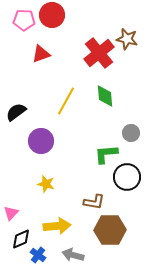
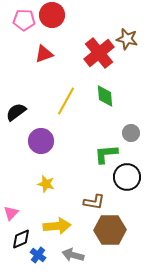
red triangle: moved 3 px right
